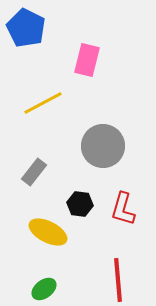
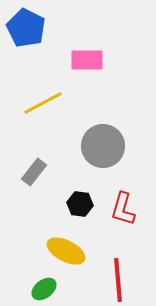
pink rectangle: rotated 76 degrees clockwise
yellow ellipse: moved 18 px right, 19 px down
